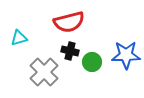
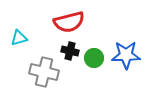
green circle: moved 2 px right, 4 px up
gray cross: rotated 32 degrees counterclockwise
